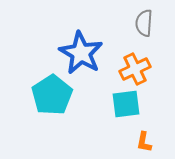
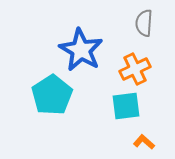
blue star: moved 3 px up
cyan square: moved 2 px down
orange L-shape: rotated 120 degrees clockwise
